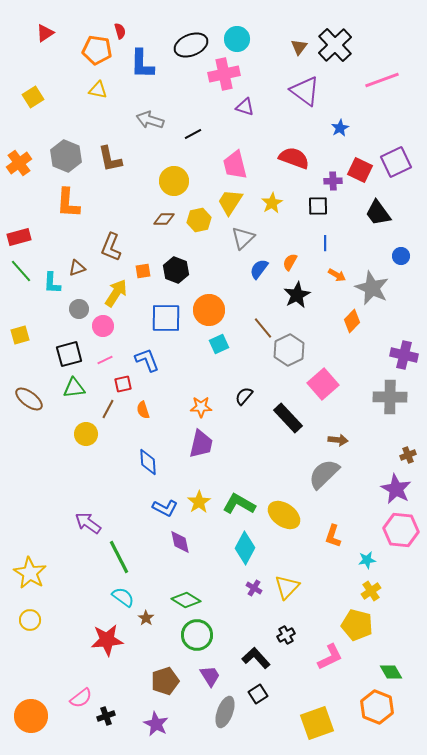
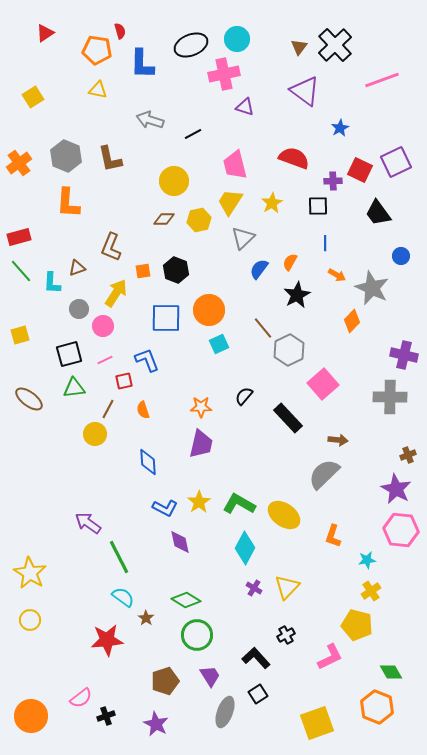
red square at (123, 384): moved 1 px right, 3 px up
yellow circle at (86, 434): moved 9 px right
